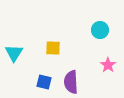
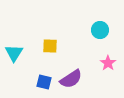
yellow square: moved 3 px left, 2 px up
pink star: moved 2 px up
purple semicircle: moved 3 px up; rotated 120 degrees counterclockwise
